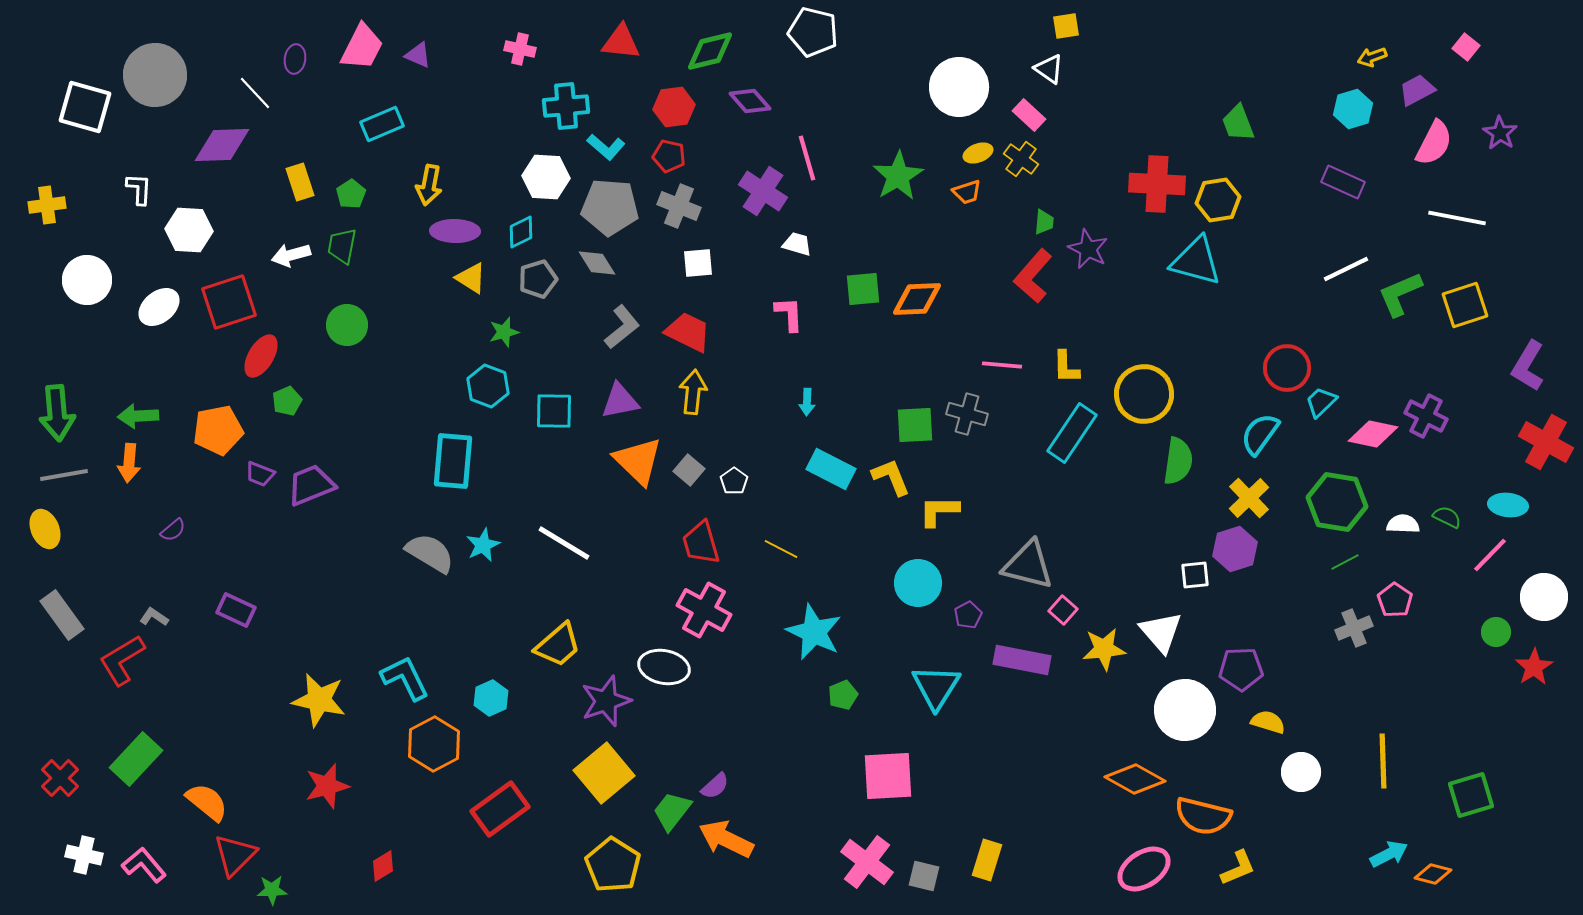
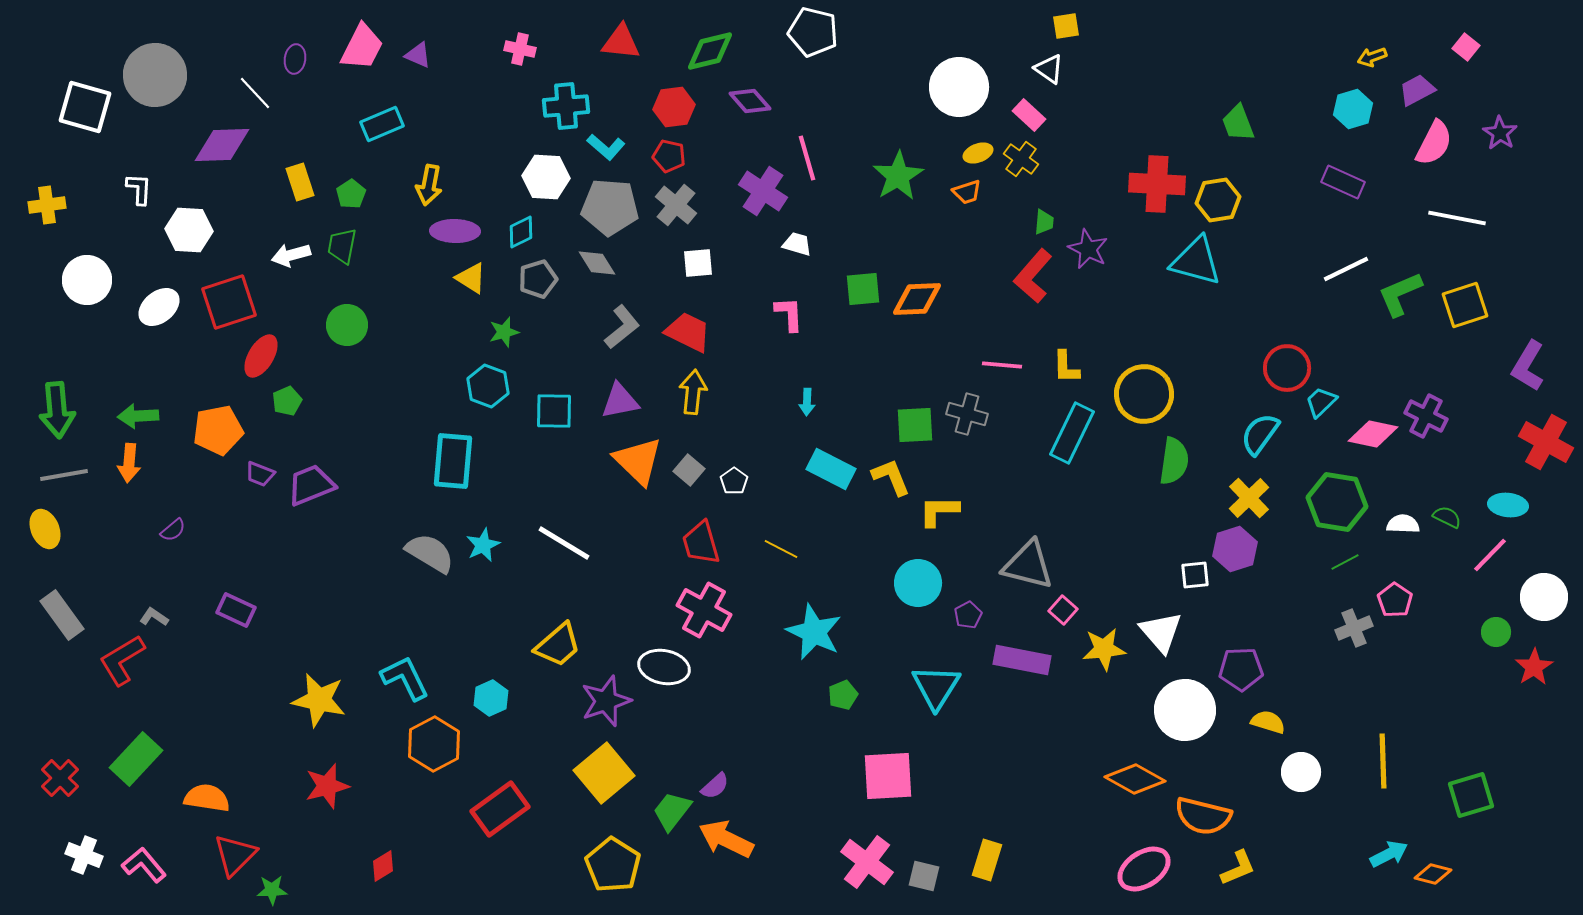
gray cross at (679, 206): moved 3 px left, 1 px up; rotated 18 degrees clockwise
green arrow at (57, 413): moved 3 px up
cyan rectangle at (1072, 433): rotated 8 degrees counterclockwise
green semicircle at (1178, 461): moved 4 px left
orange semicircle at (207, 802): moved 4 px up; rotated 30 degrees counterclockwise
white cross at (84, 855): rotated 9 degrees clockwise
